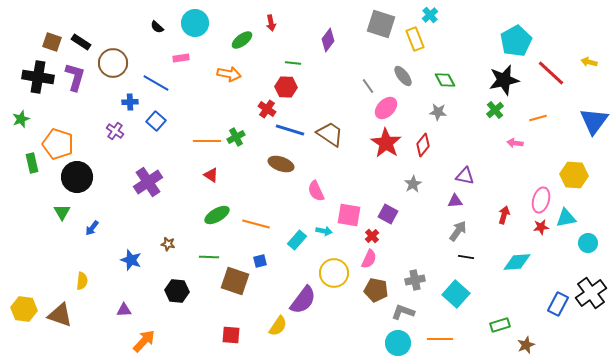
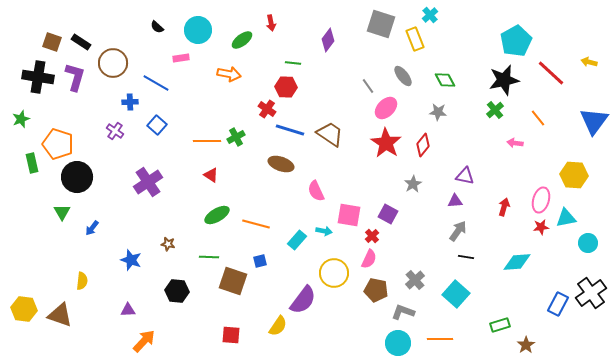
cyan circle at (195, 23): moved 3 px right, 7 px down
orange line at (538, 118): rotated 66 degrees clockwise
blue square at (156, 121): moved 1 px right, 4 px down
red arrow at (504, 215): moved 8 px up
gray cross at (415, 280): rotated 30 degrees counterclockwise
brown square at (235, 281): moved 2 px left
purple triangle at (124, 310): moved 4 px right
brown star at (526, 345): rotated 12 degrees counterclockwise
